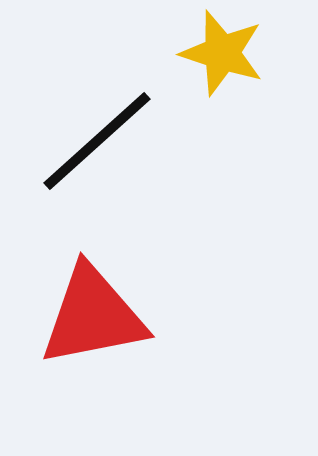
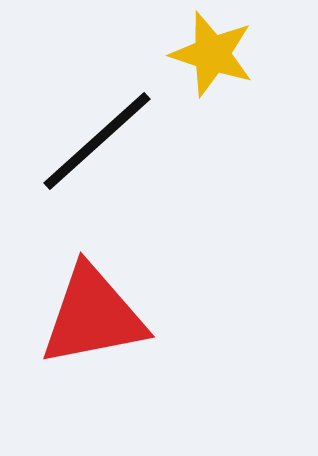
yellow star: moved 10 px left, 1 px down
